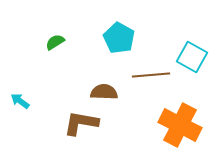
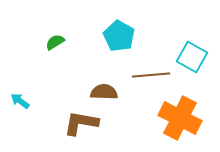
cyan pentagon: moved 2 px up
orange cross: moved 7 px up
